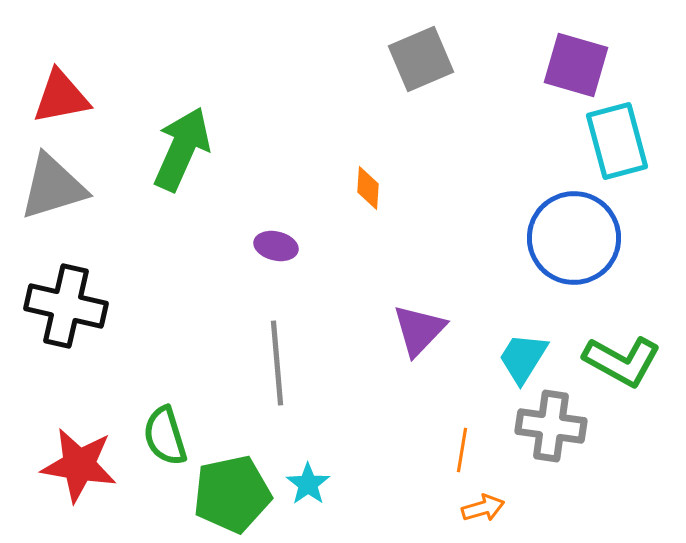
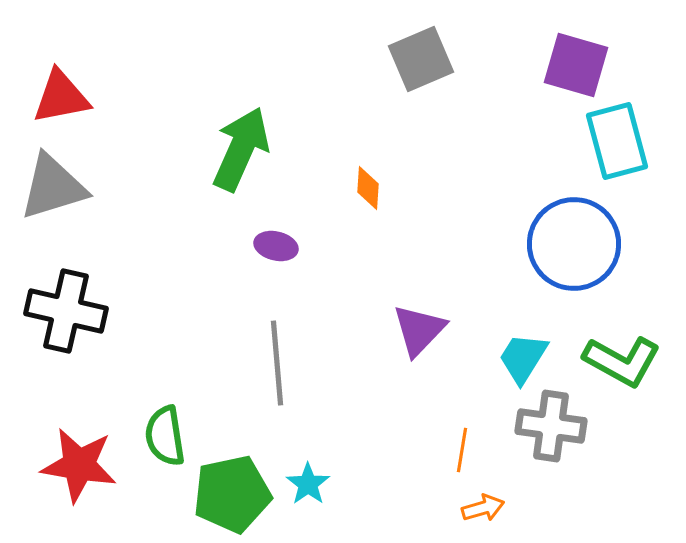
green arrow: moved 59 px right
blue circle: moved 6 px down
black cross: moved 5 px down
green semicircle: rotated 8 degrees clockwise
